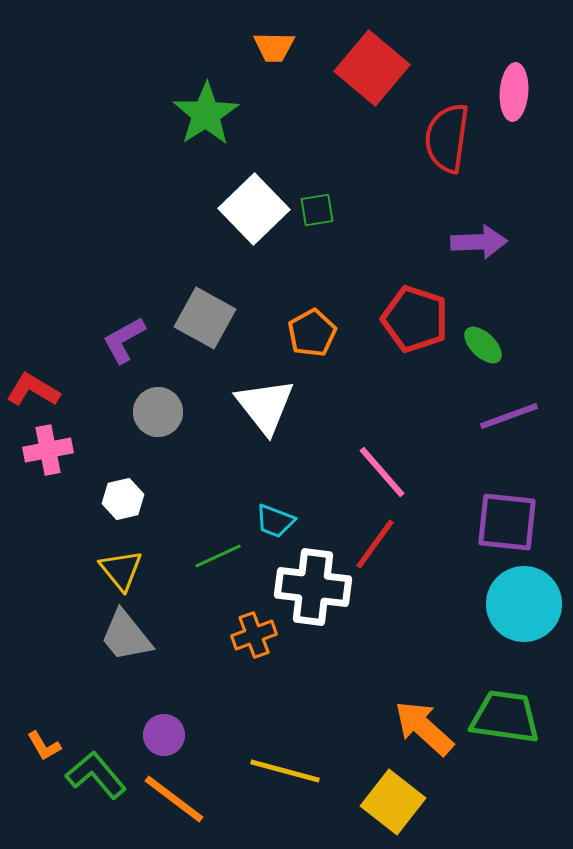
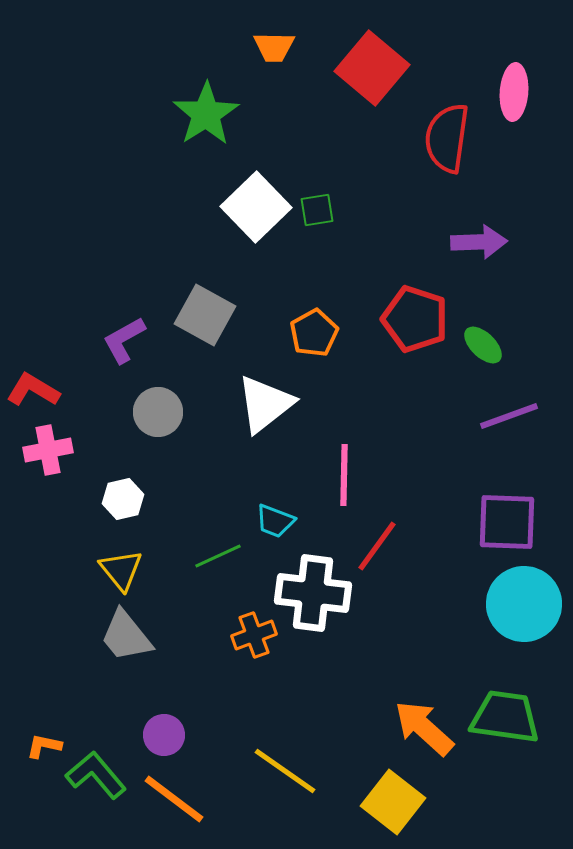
white square: moved 2 px right, 2 px up
gray square: moved 3 px up
orange pentagon: moved 2 px right
white triangle: moved 2 px up; rotated 30 degrees clockwise
pink line: moved 38 px left, 3 px down; rotated 42 degrees clockwise
purple square: rotated 4 degrees counterclockwise
red line: moved 2 px right, 2 px down
white cross: moved 6 px down
orange L-shape: rotated 132 degrees clockwise
yellow line: rotated 20 degrees clockwise
